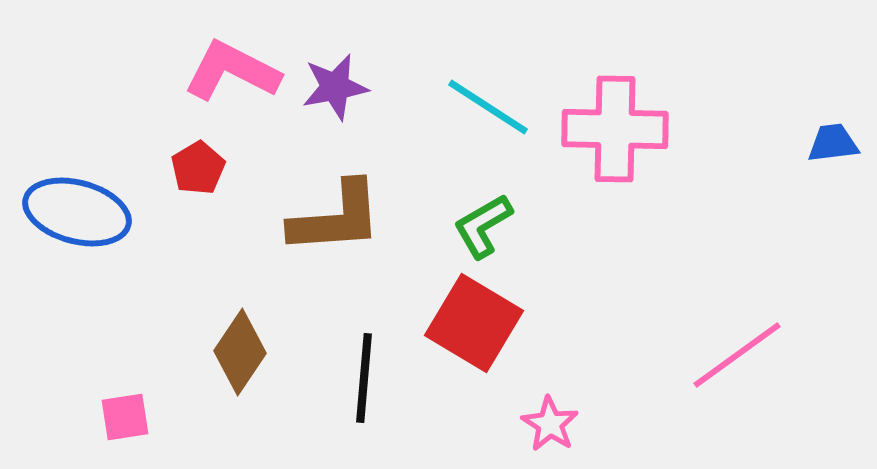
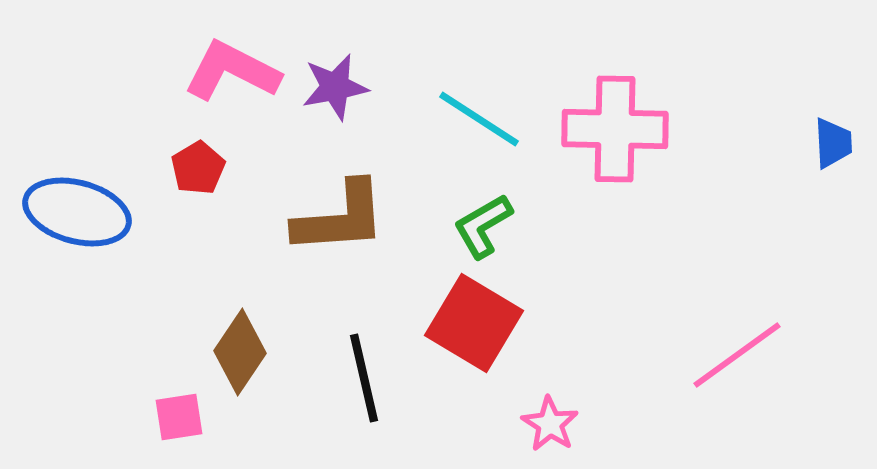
cyan line: moved 9 px left, 12 px down
blue trapezoid: rotated 94 degrees clockwise
brown L-shape: moved 4 px right
black line: rotated 18 degrees counterclockwise
pink square: moved 54 px right
